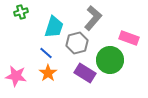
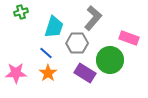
gray hexagon: rotated 15 degrees clockwise
pink star: moved 3 px up; rotated 10 degrees counterclockwise
